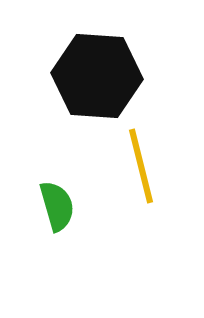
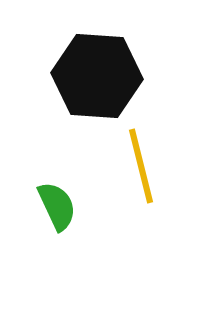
green semicircle: rotated 9 degrees counterclockwise
